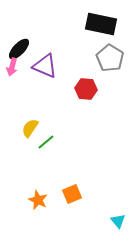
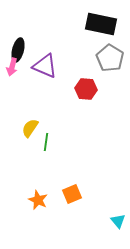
black ellipse: moved 1 px left, 1 px down; rotated 30 degrees counterclockwise
green line: rotated 42 degrees counterclockwise
